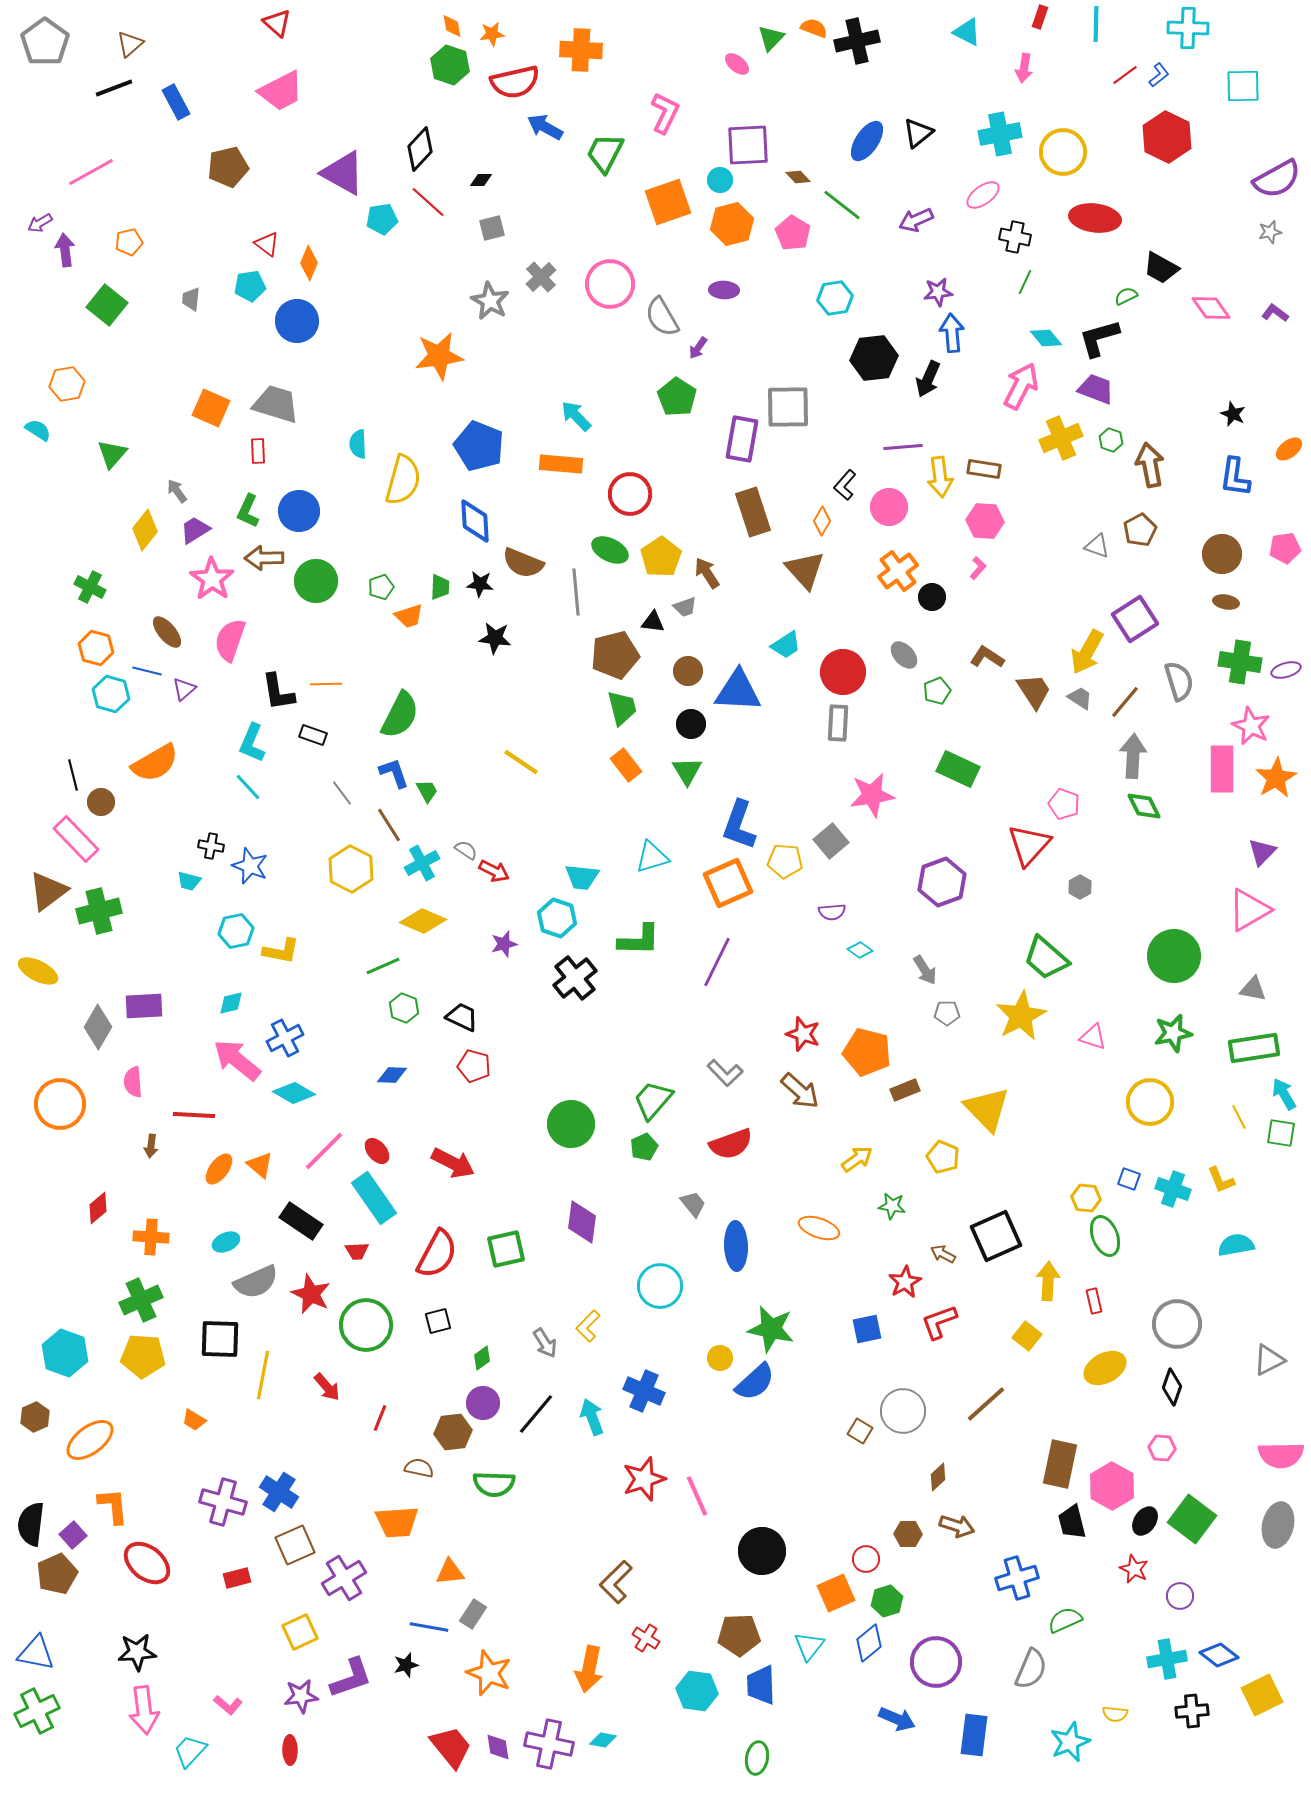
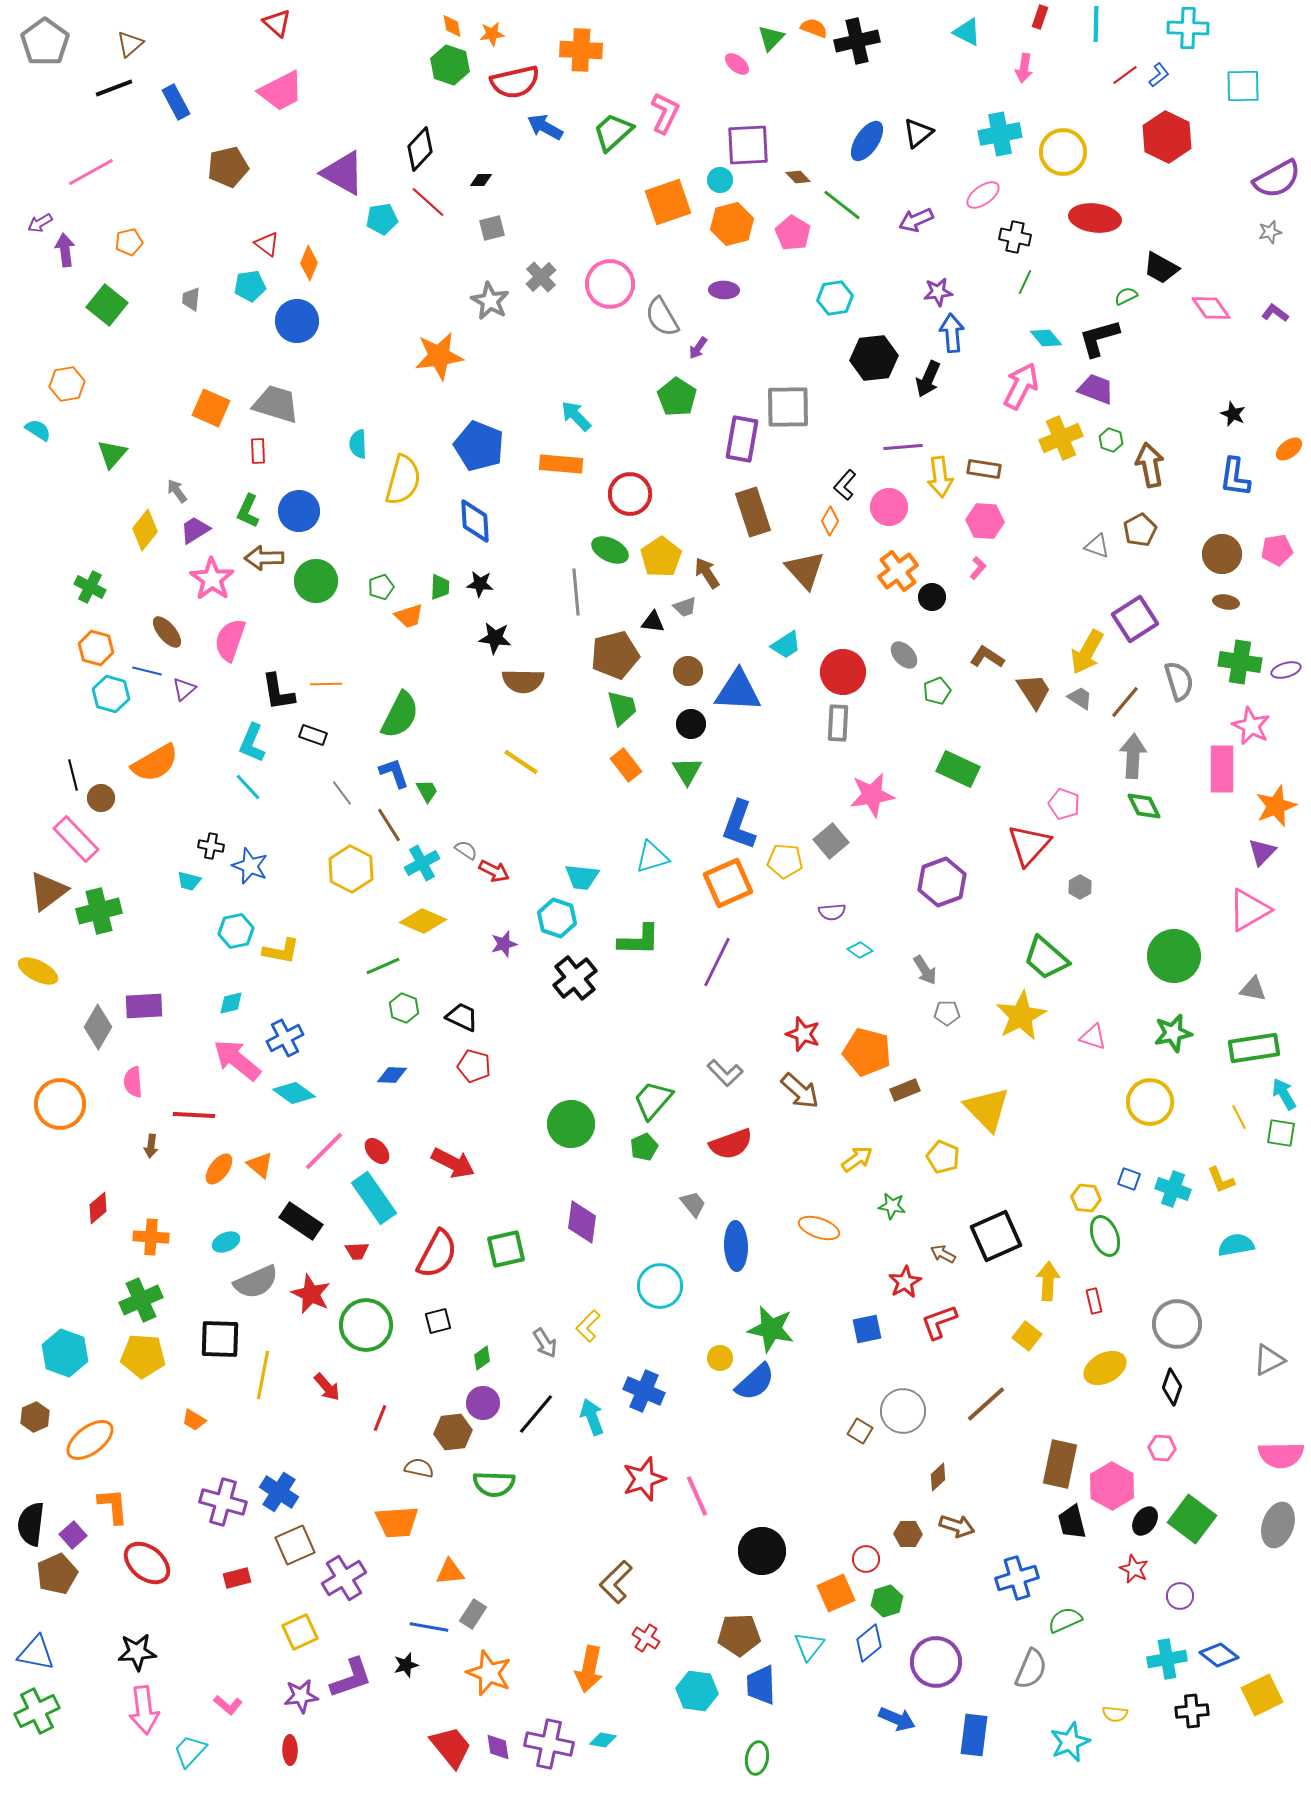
green trapezoid at (605, 153): moved 8 px right, 21 px up; rotated 21 degrees clockwise
orange diamond at (822, 521): moved 8 px right
pink pentagon at (1285, 548): moved 8 px left, 2 px down
brown semicircle at (523, 563): moved 118 px down; rotated 21 degrees counterclockwise
orange star at (1276, 778): moved 28 px down; rotated 9 degrees clockwise
brown circle at (101, 802): moved 4 px up
cyan diamond at (294, 1093): rotated 6 degrees clockwise
gray ellipse at (1278, 1525): rotated 6 degrees clockwise
